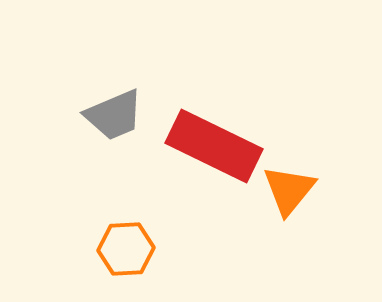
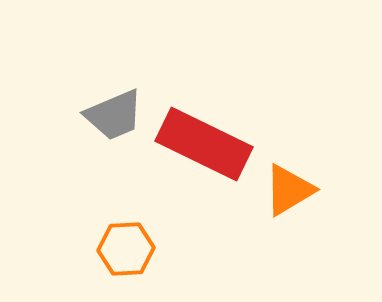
red rectangle: moved 10 px left, 2 px up
orange triangle: rotated 20 degrees clockwise
